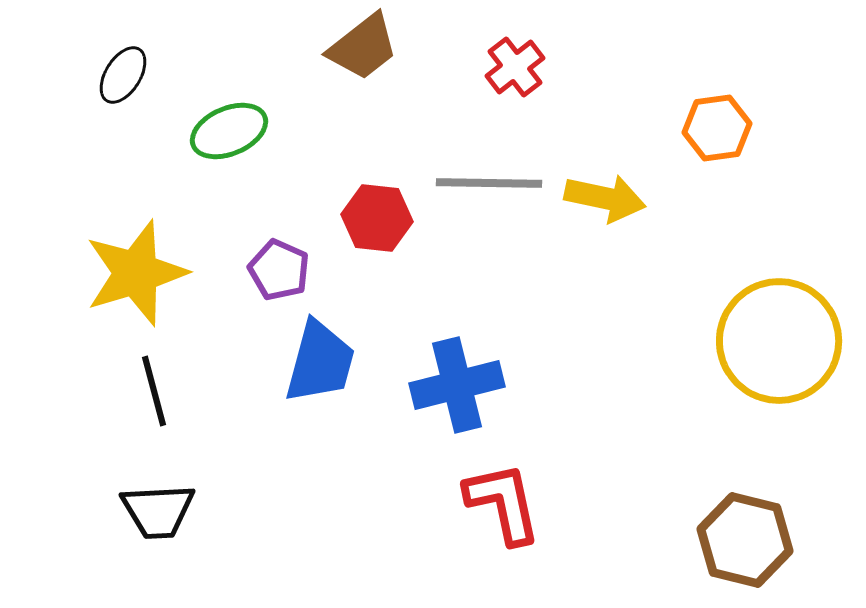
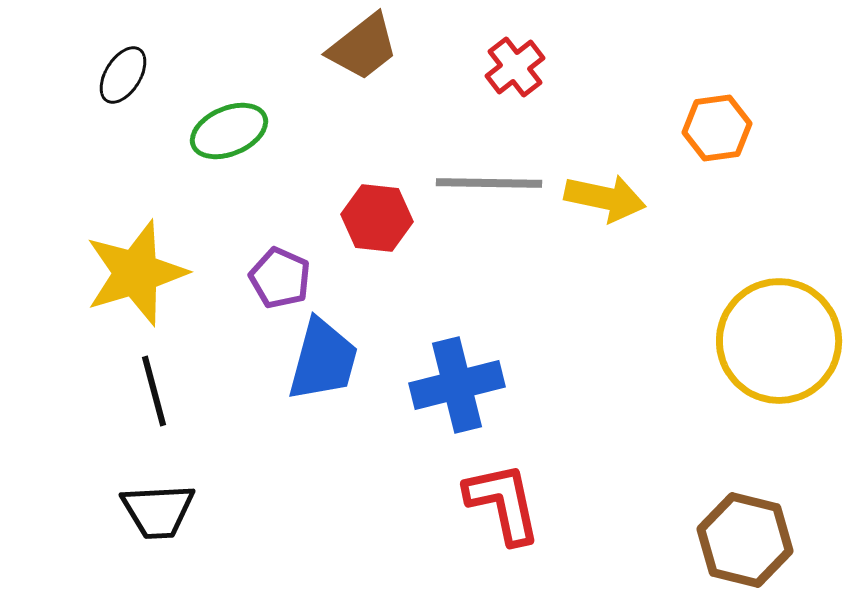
purple pentagon: moved 1 px right, 8 px down
blue trapezoid: moved 3 px right, 2 px up
